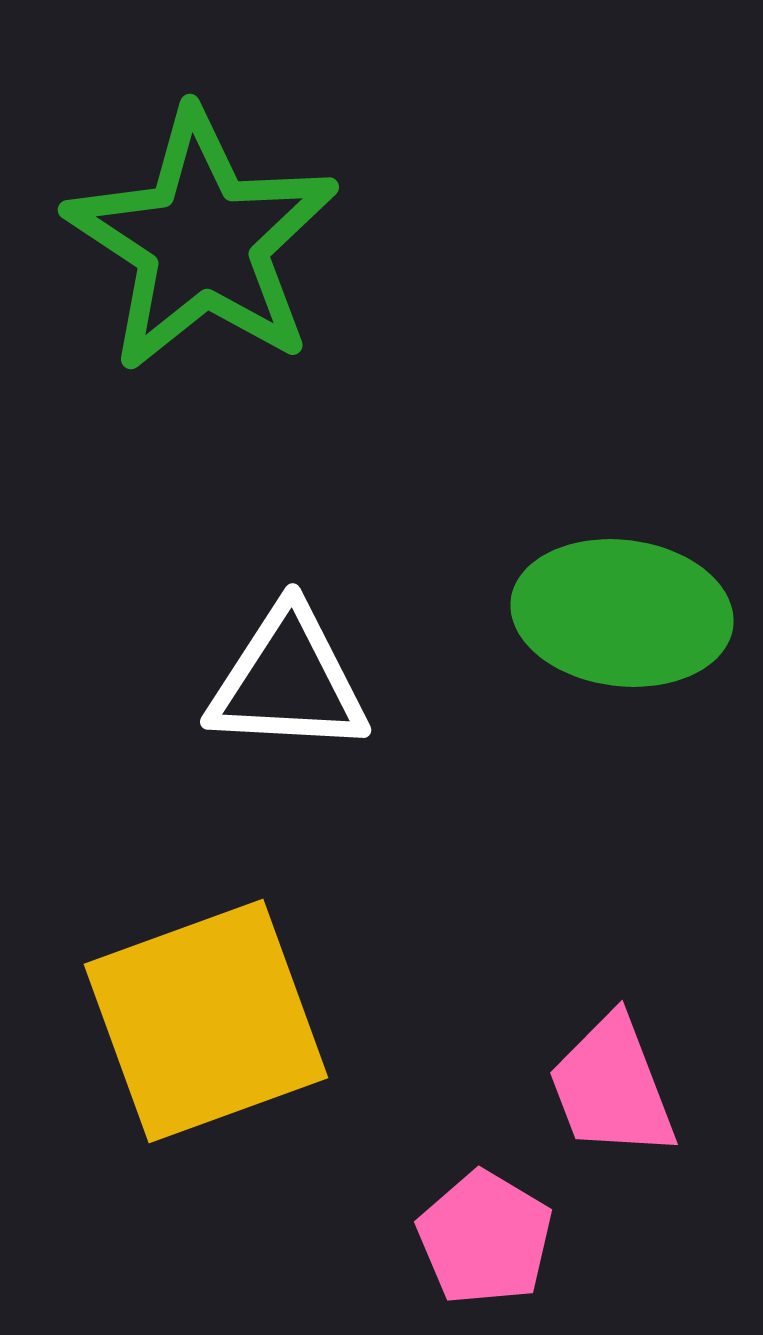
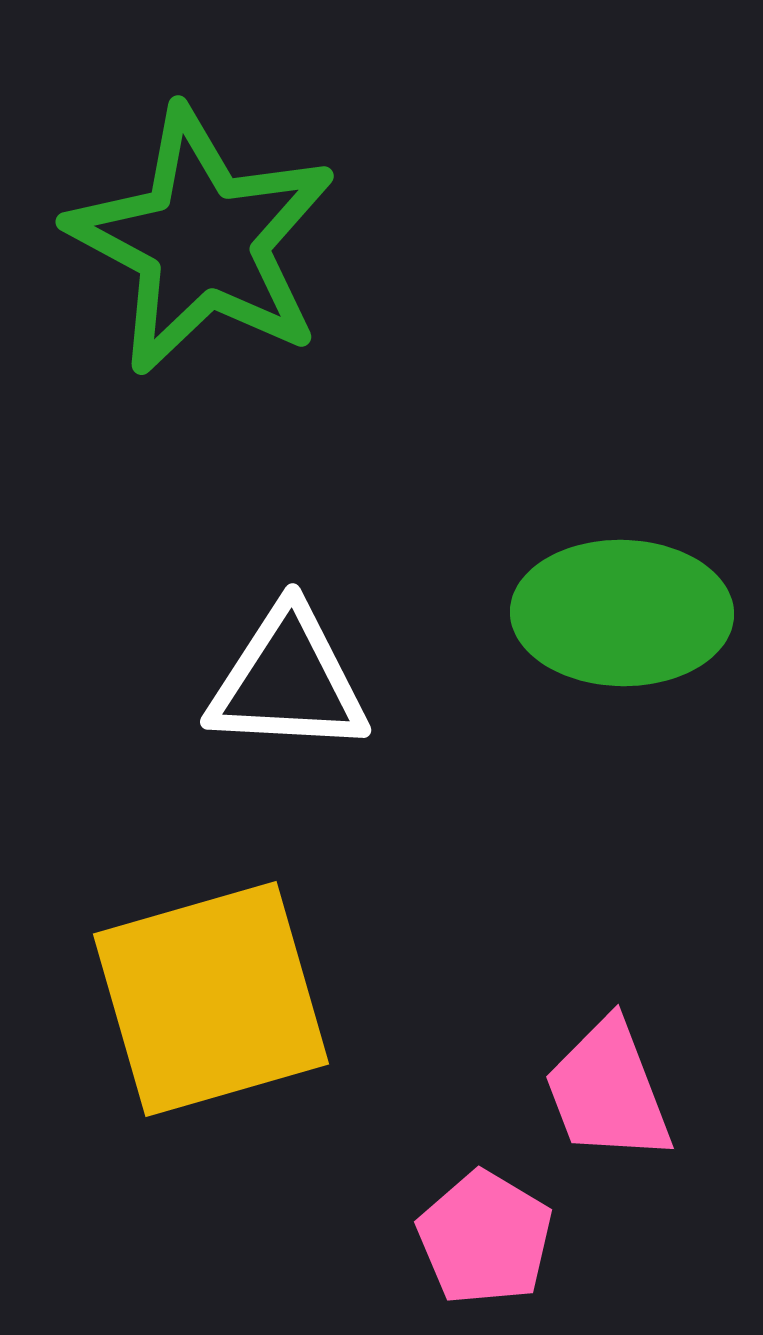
green star: rotated 5 degrees counterclockwise
green ellipse: rotated 6 degrees counterclockwise
yellow square: moved 5 px right, 22 px up; rotated 4 degrees clockwise
pink trapezoid: moved 4 px left, 4 px down
